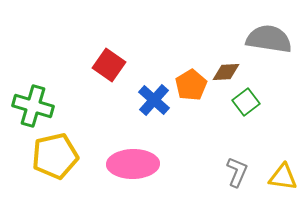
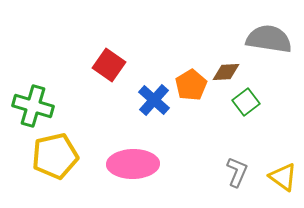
yellow triangle: rotated 28 degrees clockwise
